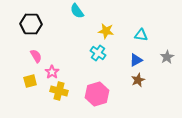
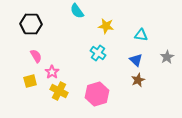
yellow star: moved 5 px up
blue triangle: rotated 48 degrees counterclockwise
yellow cross: rotated 12 degrees clockwise
